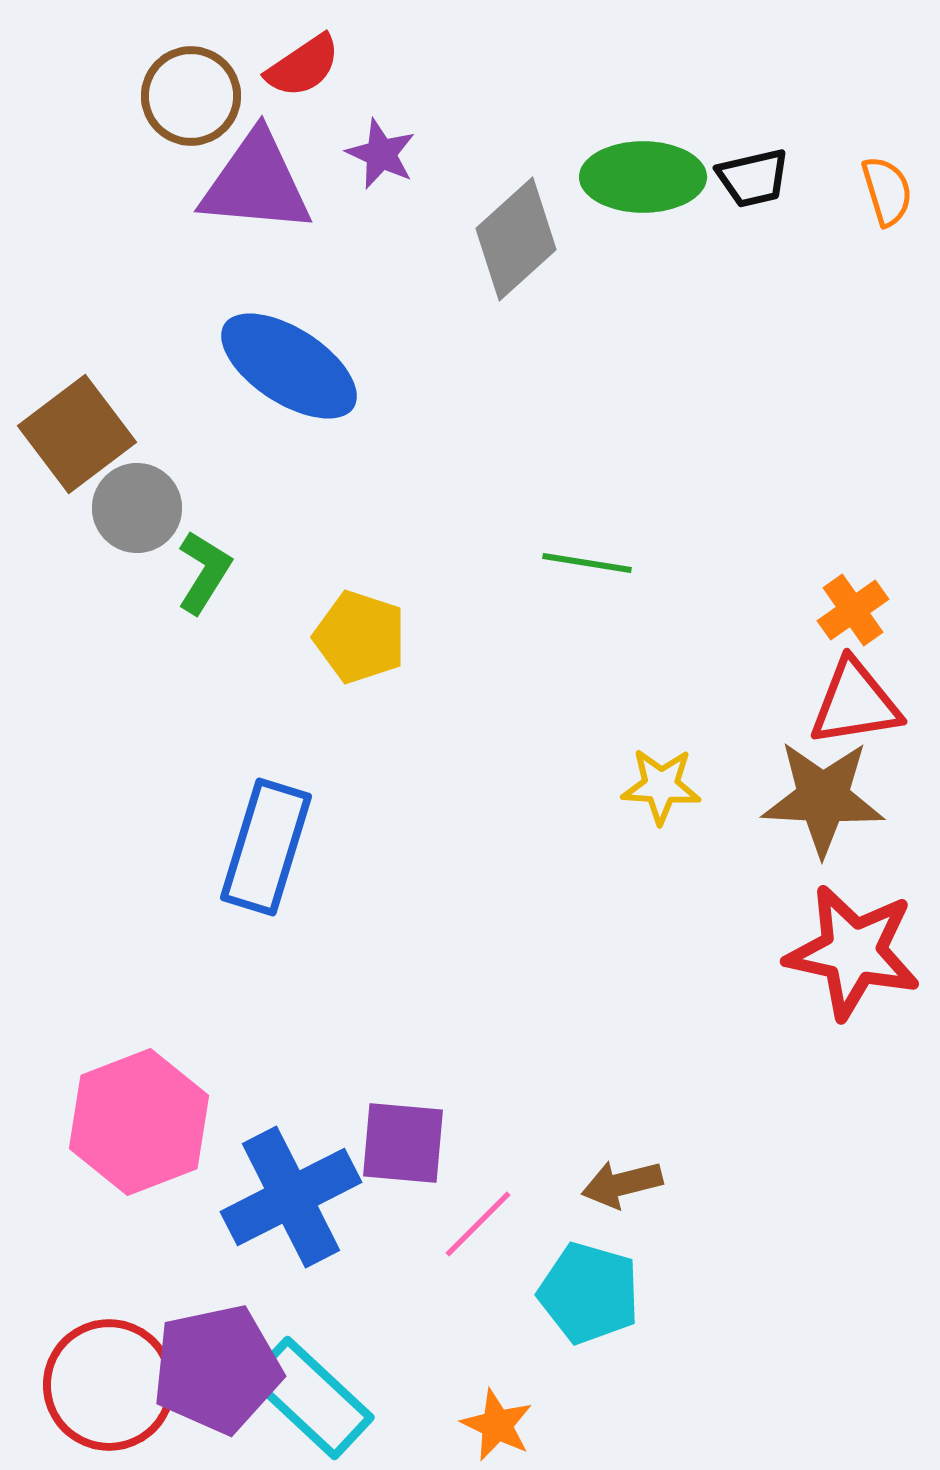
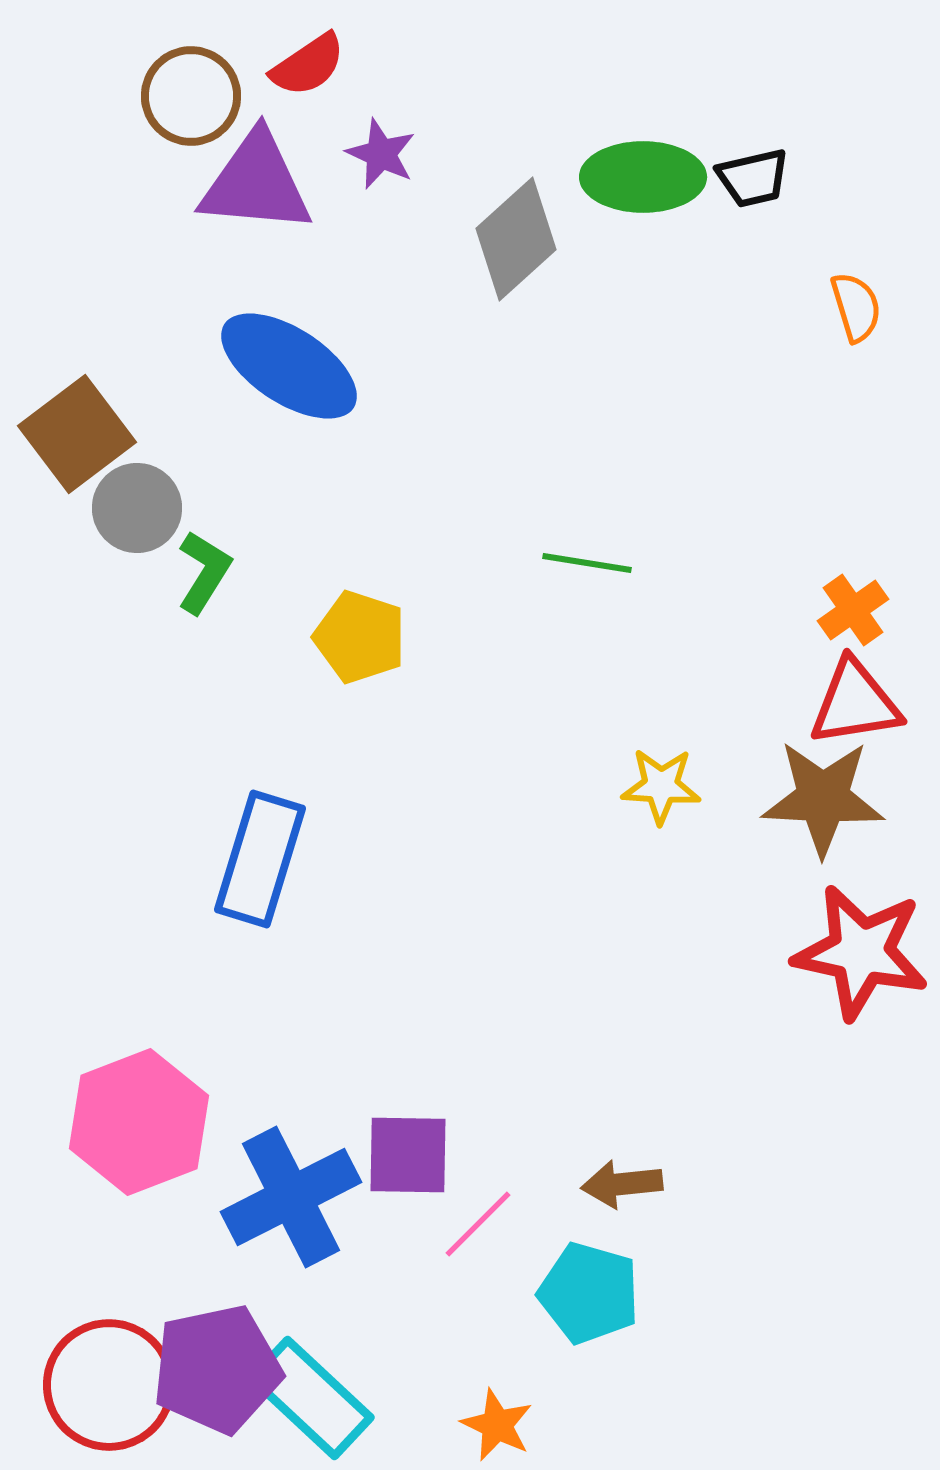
red semicircle: moved 5 px right, 1 px up
orange semicircle: moved 31 px left, 116 px down
blue rectangle: moved 6 px left, 12 px down
red star: moved 8 px right
purple square: moved 5 px right, 12 px down; rotated 4 degrees counterclockwise
brown arrow: rotated 8 degrees clockwise
